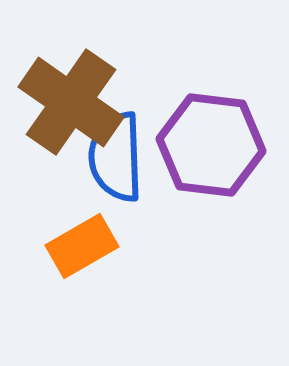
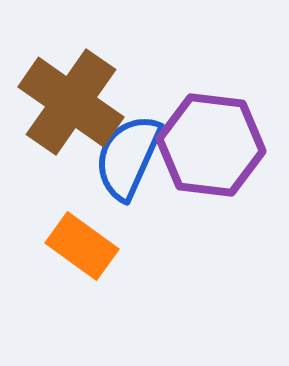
blue semicircle: moved 12 px right; rotated 26 degrees clockwise
orange rectangle: rotated 66 degrees clockwise
